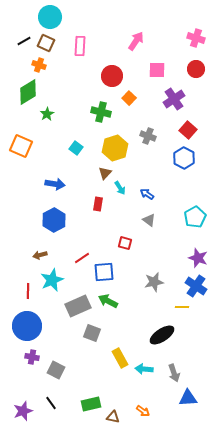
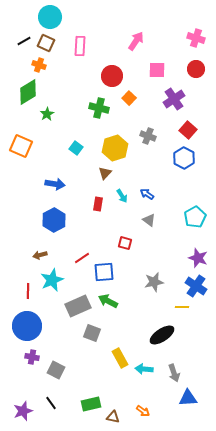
green cross at (101, 112): moved 2 px left, 4 px up
cyan arrow at (120, 188): moved 2 px right, 8 px down
